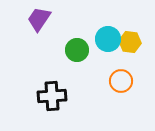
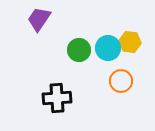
cyan circle: moved 9 px down
green circle: moved 2 px right
black cross: moved 5 px right, 2 px down
